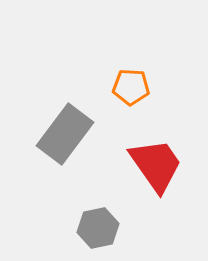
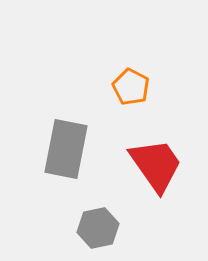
orange pentagon: rotated 24 degrees clockwise
gray rectangle: moved 1 px right, 15 px down; rotated 26 degrees counterclockwise
